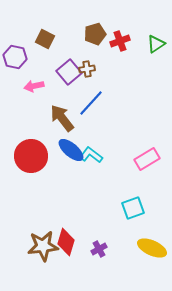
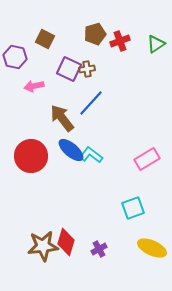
purple square: moved 3 px up; rotated 25 degrees counterclockwise
